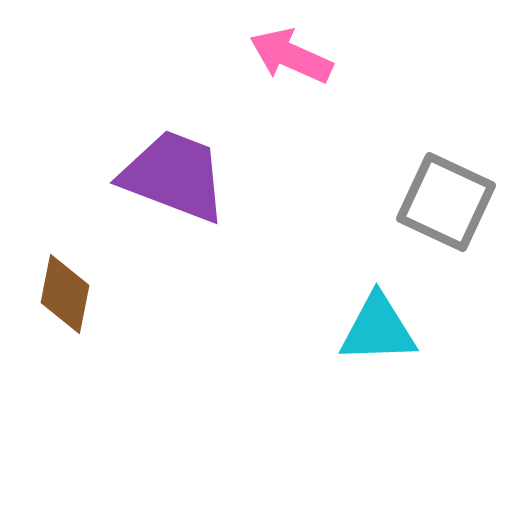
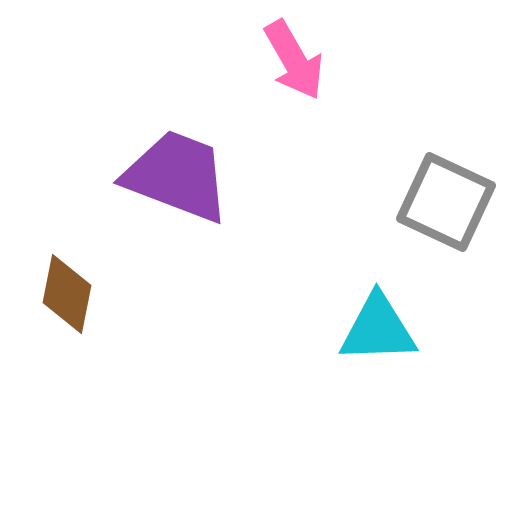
pink arrow: moved 3 px right, 4 px down; rotated 144 degrees counterclockwise
purple trapezoid: moved 3 px right
brown diamond: moved 2 px right
